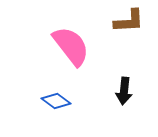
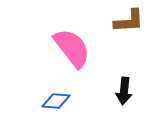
pink semicircle: moved 1 px right, 2 px down
blue diamond: rotated 32 degrees counterclockwise
